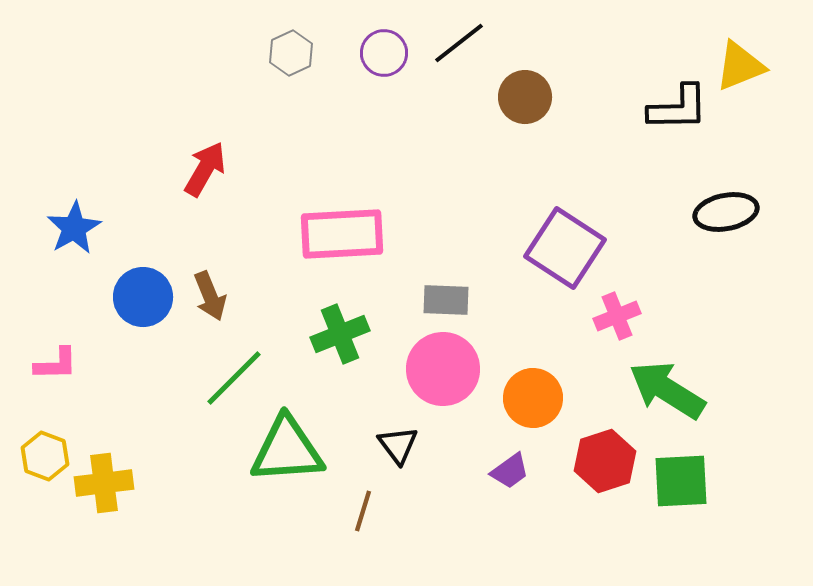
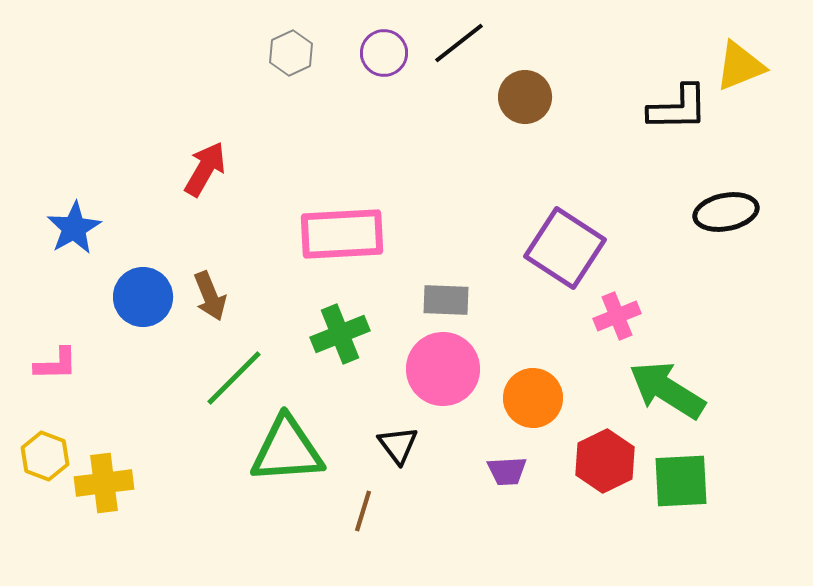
red hexagon: rotated 8 degrees counterclockwise
purple trapezoid: moved 3 px left; rotated 33 degrees clockwise
